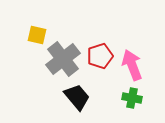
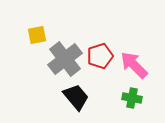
yellow square: rotated 24 degrees counterclockwise
gray cross: moved 2 px right
pink arrow: moved 2 px right; rotated 24 degrees counterclockwise
black trapezoid: moved 1 px left
